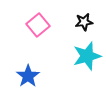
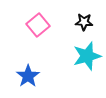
black star: rotated 12 degrees clockwise
